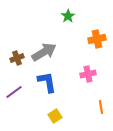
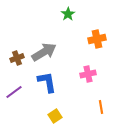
green star: moved 2 px up
